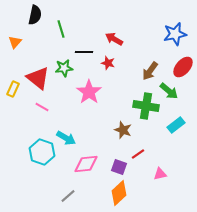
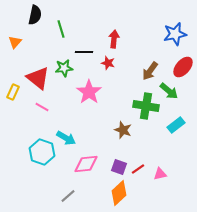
red arrow: rotated 66 degrees clockwise
yellow rectangle: moved 3 px down
red line: moved 15 px down
